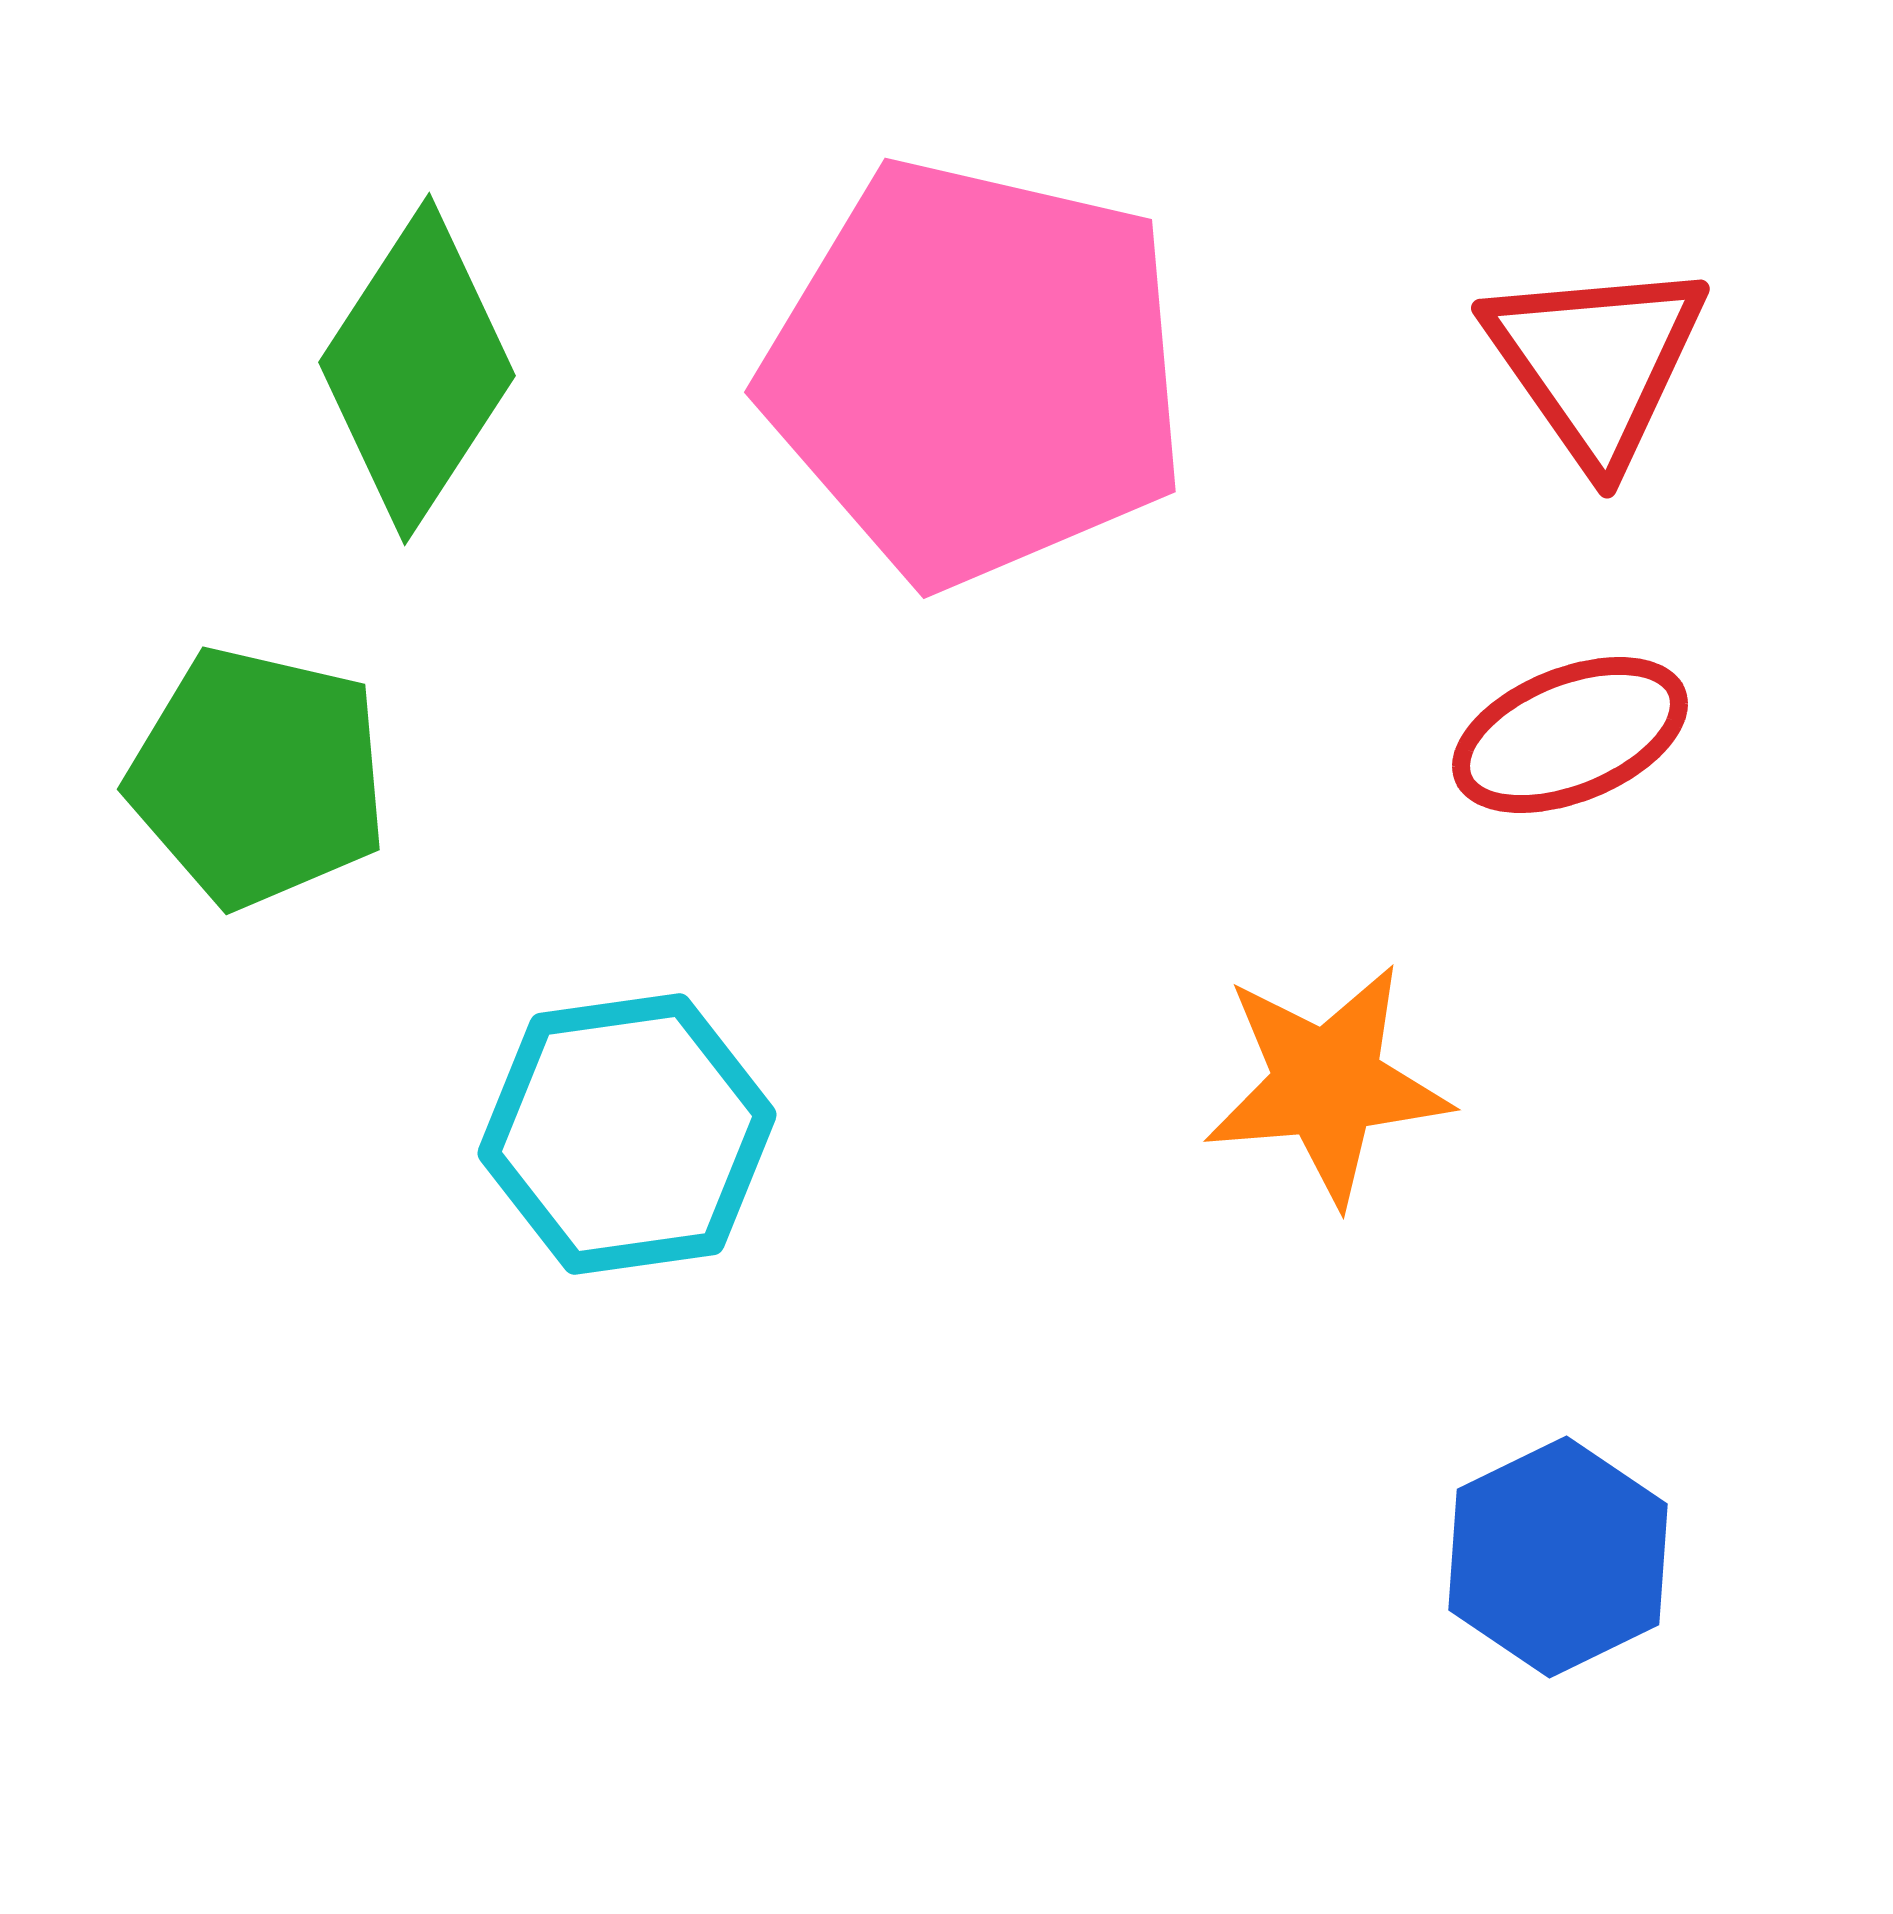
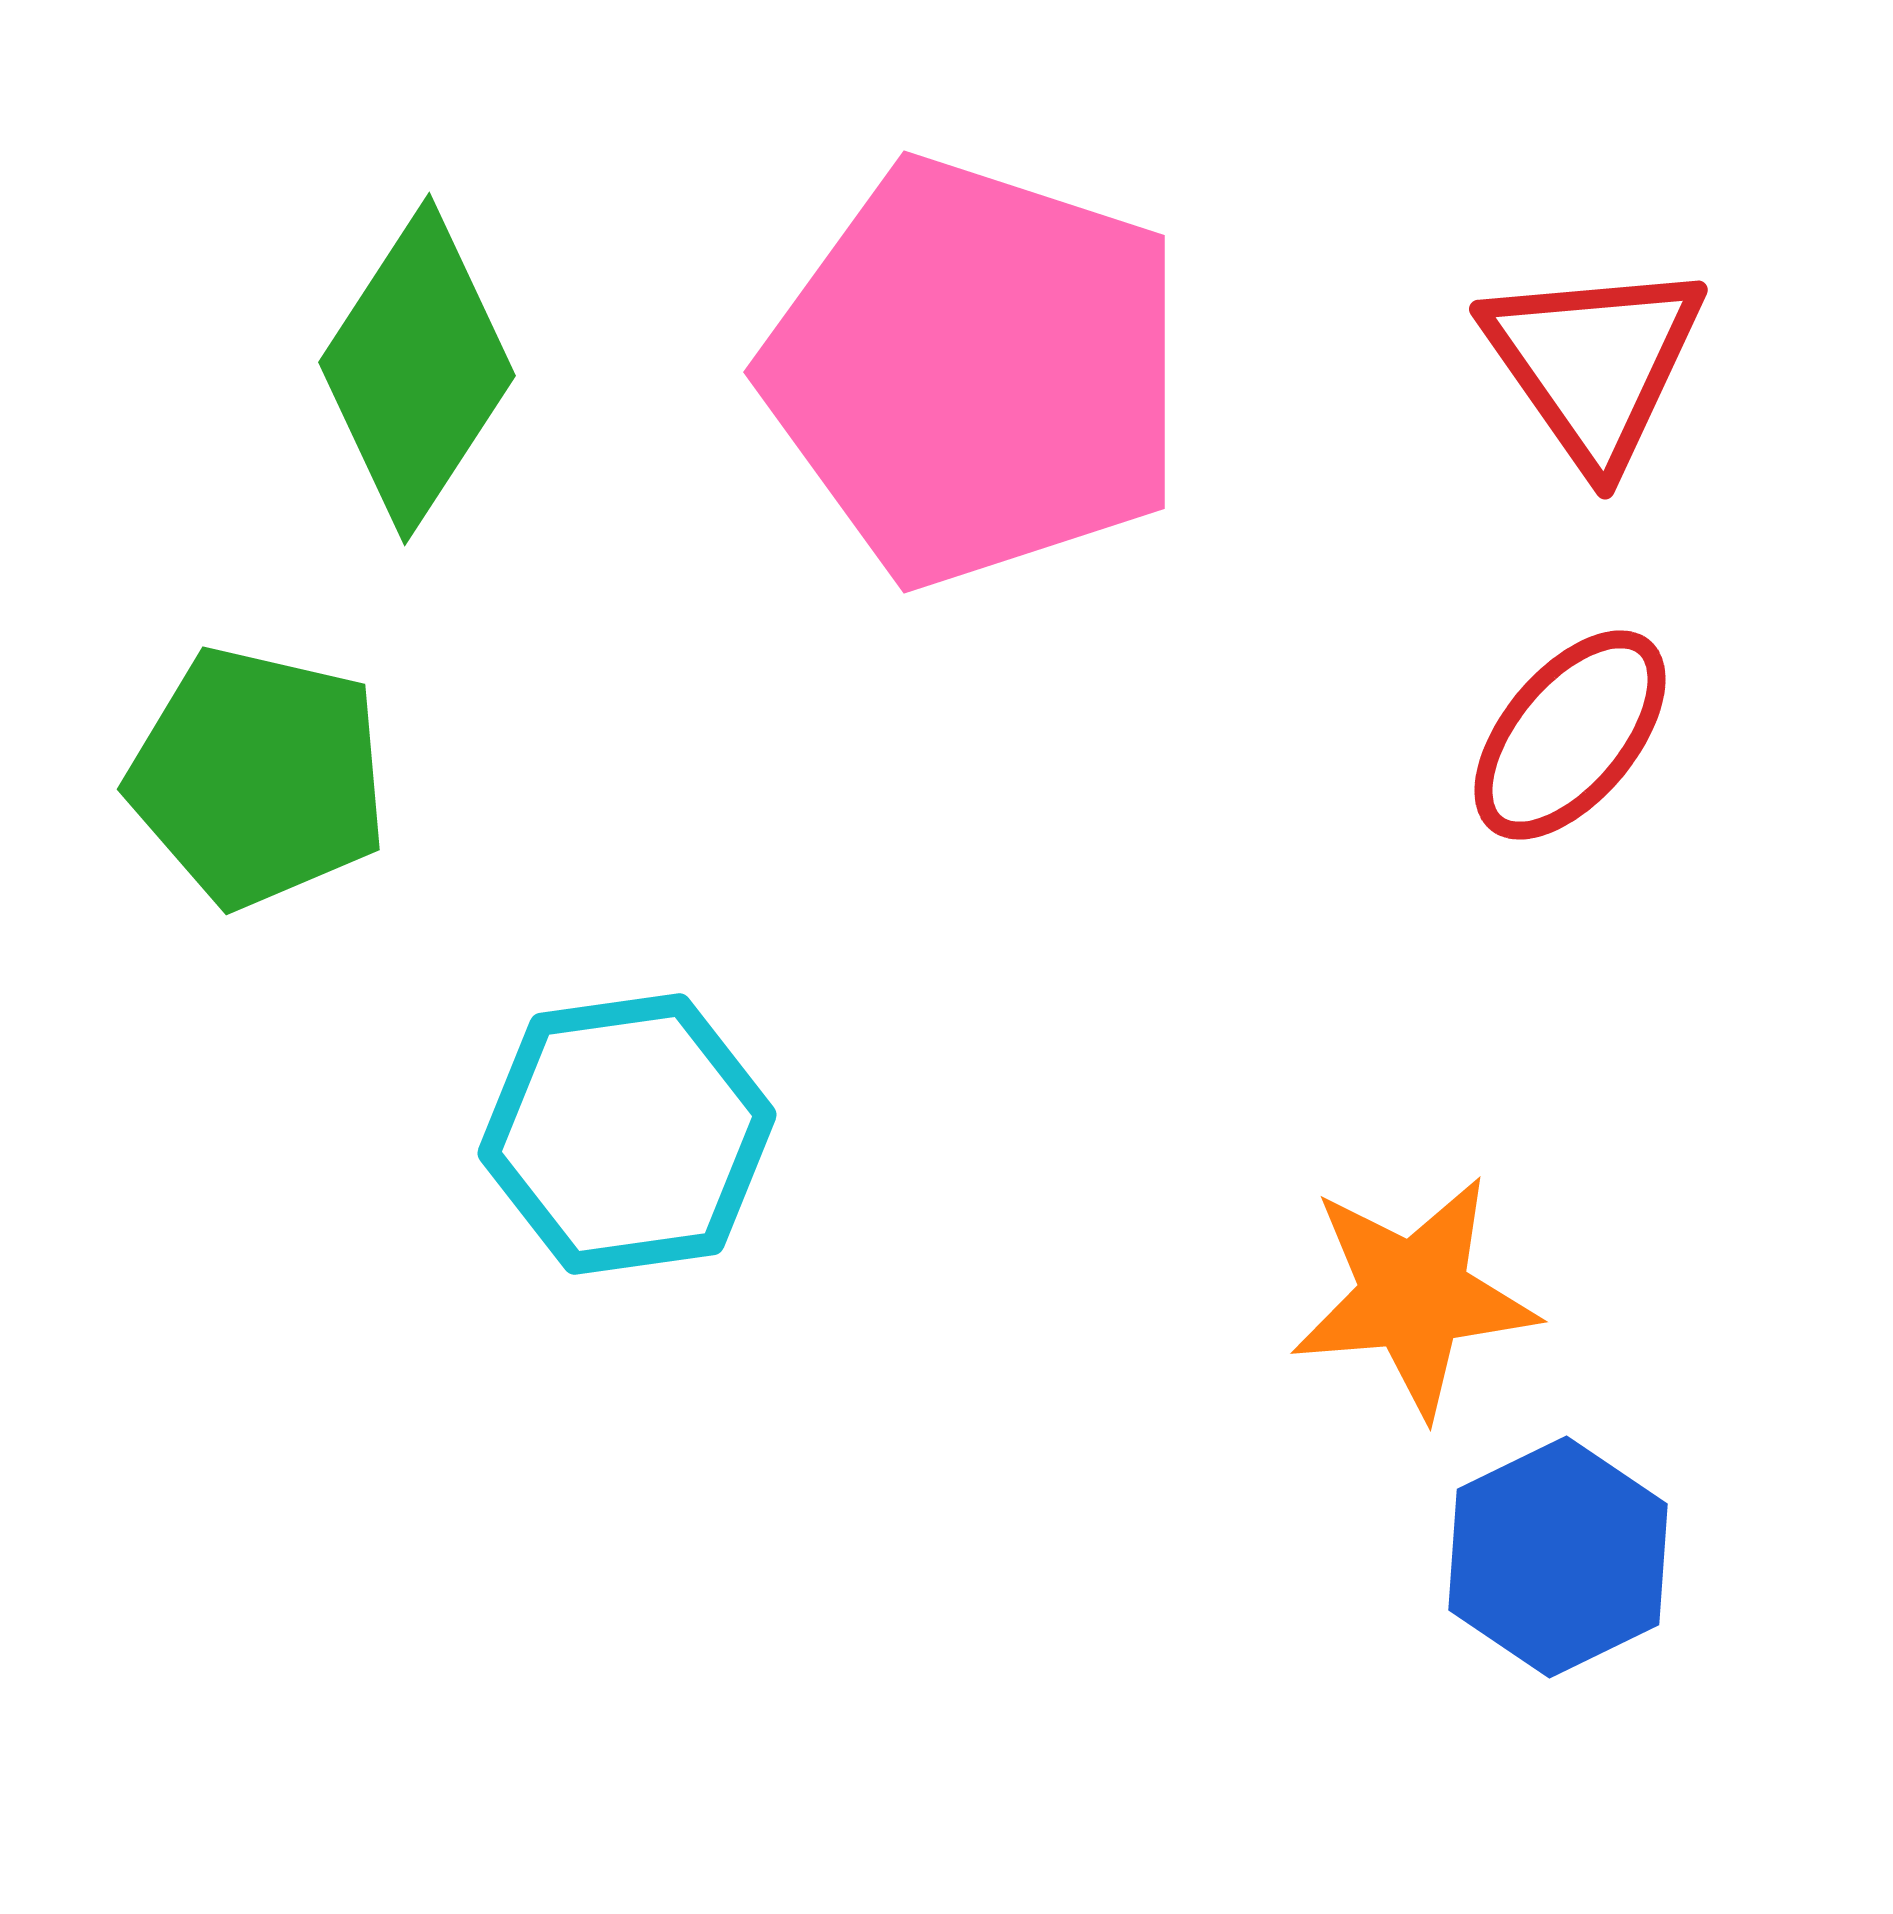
red triangle: moved 2 px left, 1 px down
pink pentagon: rotated 5 degrees clockwise
red ellipse: rotated 28 degrees counterclockwise
orange star: moved 87 px right, 212 px down
